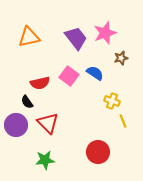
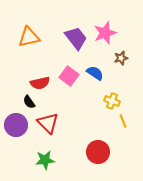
black semicircle: moved 2 px right
